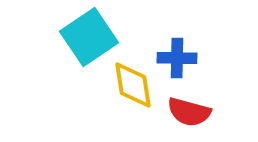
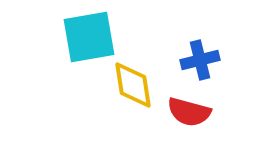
cyan square: rotated 24 degrees clockwise
blue cross: moved 23 px right, 2 px down; rotated 15 degrees counterclockwise
